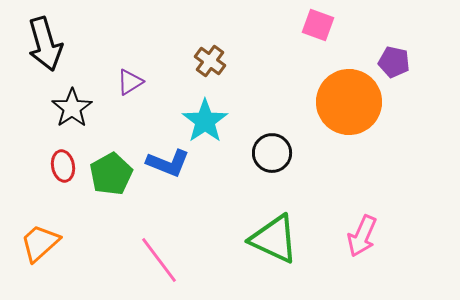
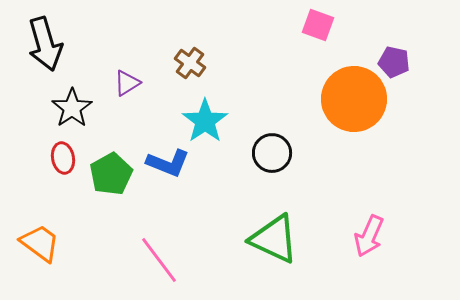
brown cross: moved 20 px left, 2 px down
purple triangle: moved 3 px left, 1 px down
orange circle: moved 5 px right, 3 px up
red ellipse: moved 8 px up
pink arrow: moved 7 px right
orange trapezoid: rotated 78 degrees clockwise
